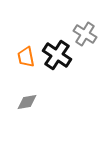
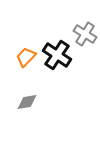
orange trapezoid: rotated 55 degrees clockwise
